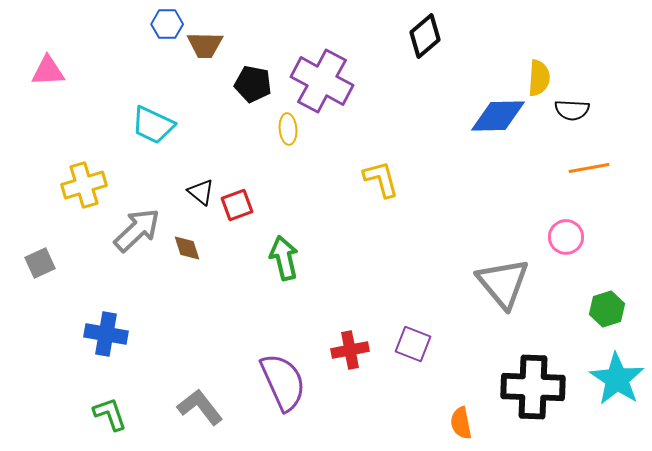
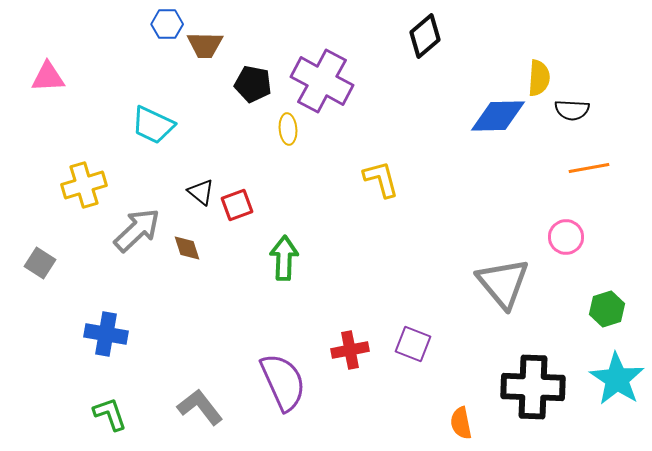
pink triangle: moved 6 px down
green arrow: rotated 15 degrees clockwise
gray square: rotated 32 degrees counterclockwise
